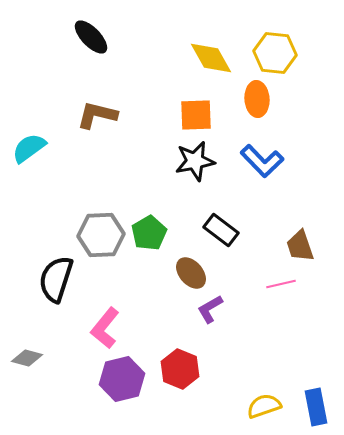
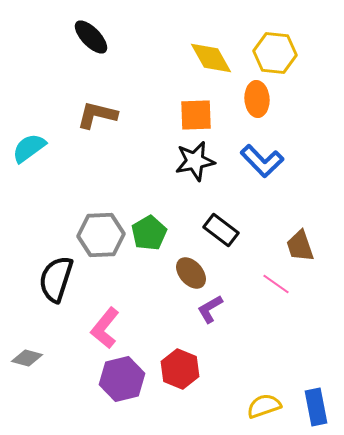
pink line: moved 5 px left; rotated 48 degrees clockwise
